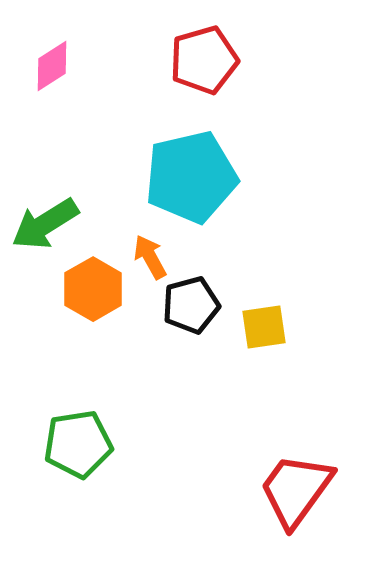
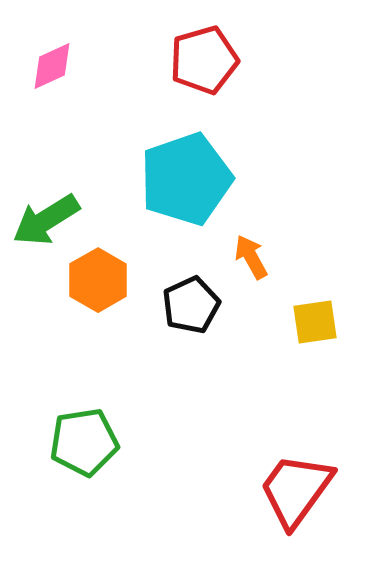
pink diamond: rotated 8 degrees clockwise
cyan pentagon: moved 5 px left, 2 px down; rotated 6 degrees counterclockwise
green arrow: moved 1 px right, 4 px up
orange arrow: moved 101 px right
orange hexagon: moved 5 px right, 9 px up
black pentagon: rotated 10 degrees counterclockwise
yellow square: moved 51 px right, 5 px up
green pentagon: moved 6 px right, 2 px up
